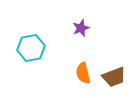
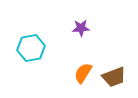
purple star: rotated 18 degrees clockwise
orange semicircle: rotated 45 degrees clockwise
